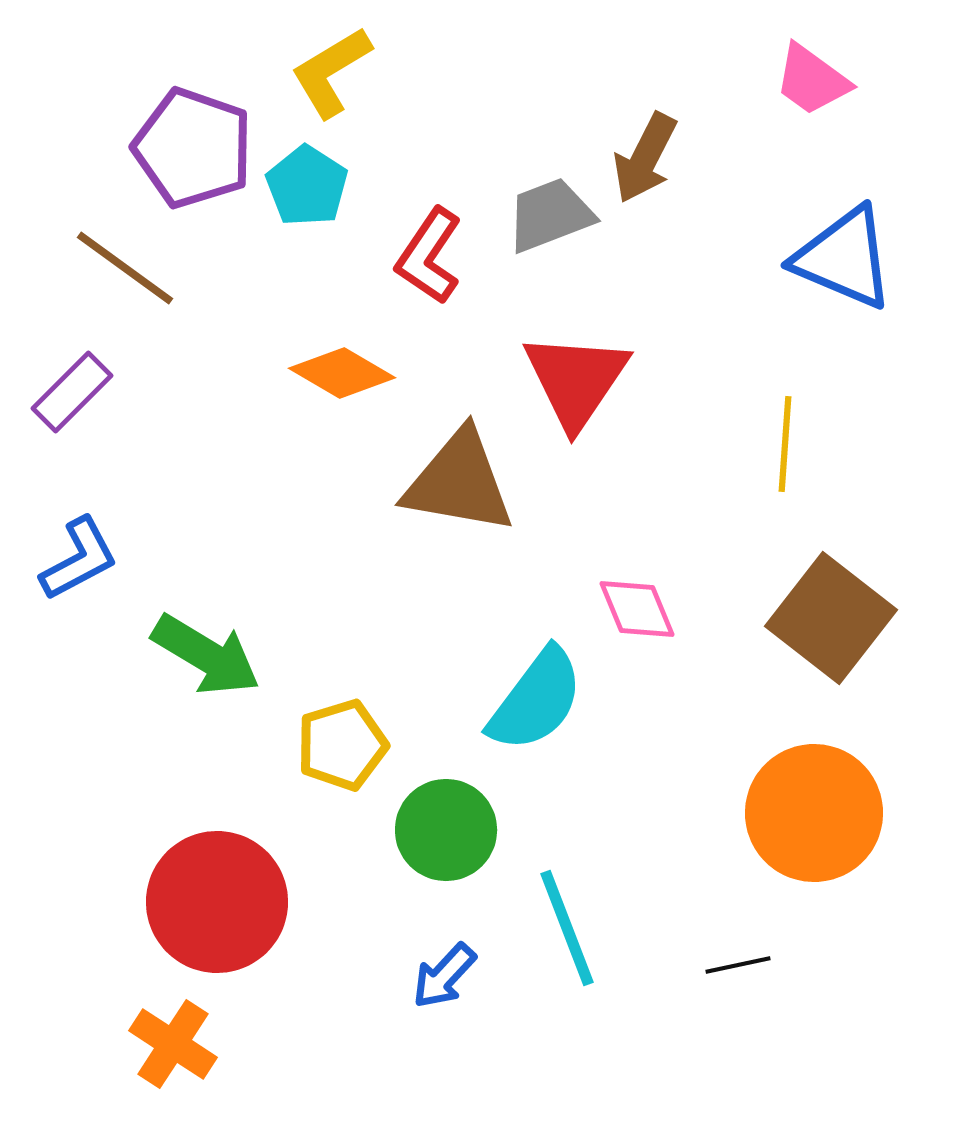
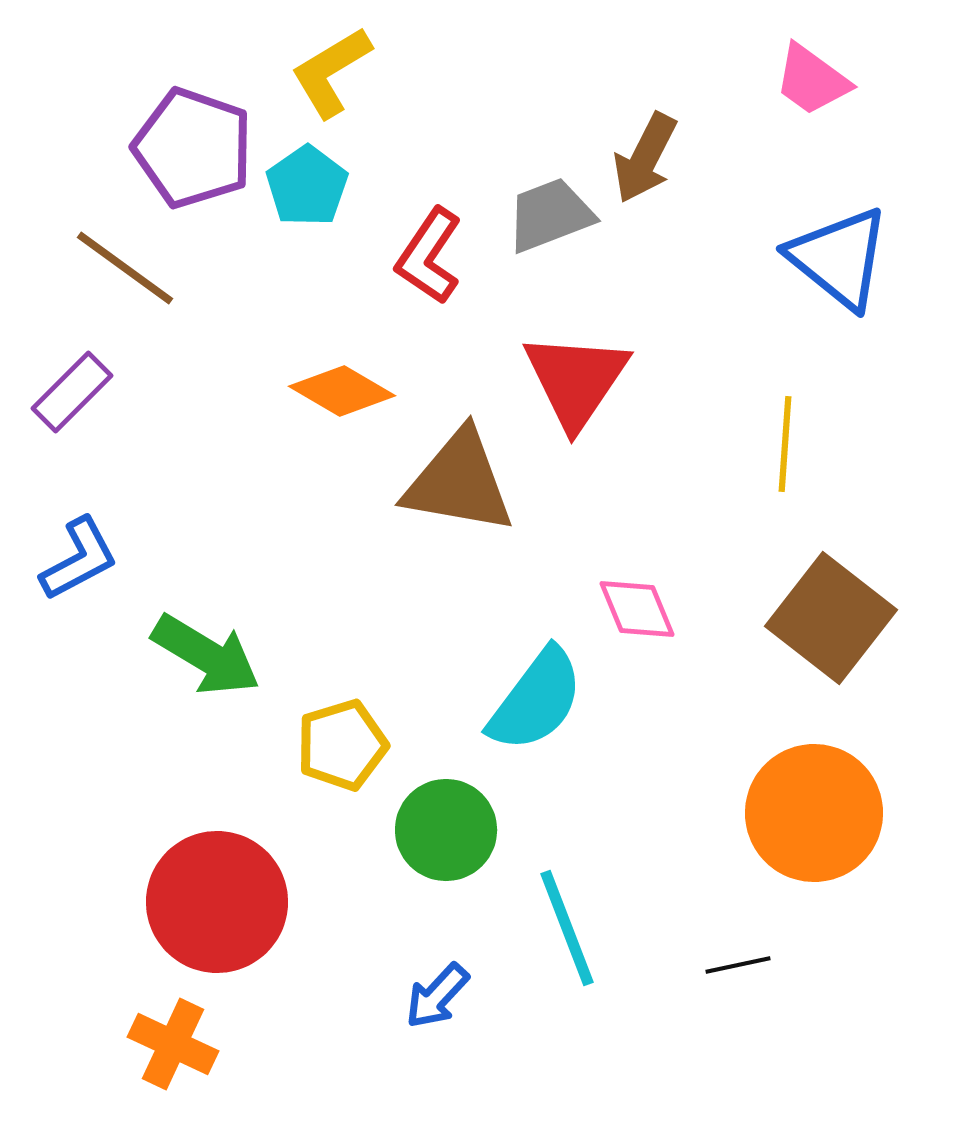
cyan pentagon: rotated 4 degrees clockwise
blue triangle: moved 5 px left; rotated 16 degrees clockwise
orange diamond: moved 18 px down
blue arrow: moved 7 px left, 20 px down
orange cross: rotated 8 degrees counterclockwise
